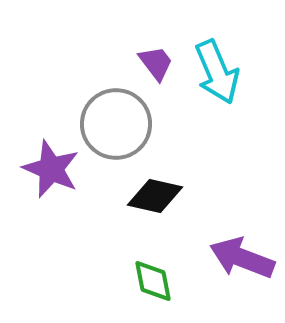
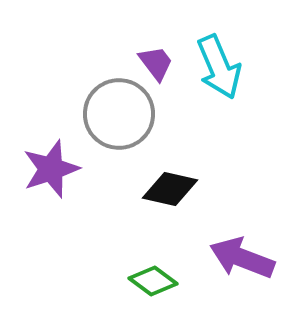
cyan arrow: moved 2 px right, 5 px up
gray circle: moved 3 px right, 10 px up
purple star: rotated 30 degrees clockwise
black diamond: moved 15 px right, 7 px up
green diamond: rotated 42 degrees counterclockwise
